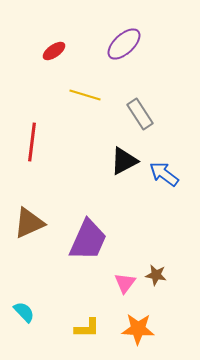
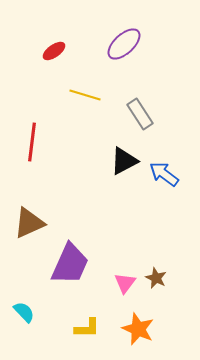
purple trapezoid: moved 18 px left, 24 px down
brown star: moved 3 px down; rotated 15 degrees clockwise
orange star: rotated 20 degrees clockwise
